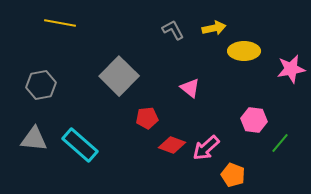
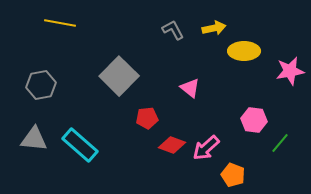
pink star: moved 1 px left, 2 px down
